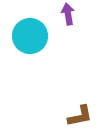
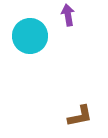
purple arrow: moved 1 px down
